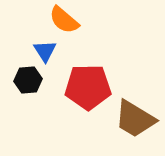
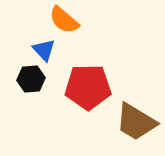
blue triangle: moved 1 px left, 1 px up; rotated 10 degrees counterclockwise
black hexagon: moved 3 px right, 1 px up
brown trapezoid: moved 1 px right, 3 px down
